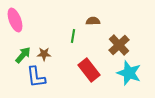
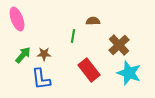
pink ellipse: moved 2 px right, 1 px up
blue L-shape: moved 5 px right, 2 px down
